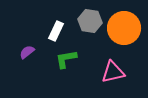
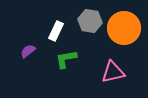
purple semicircle: moved 1 px right, 1 px up
